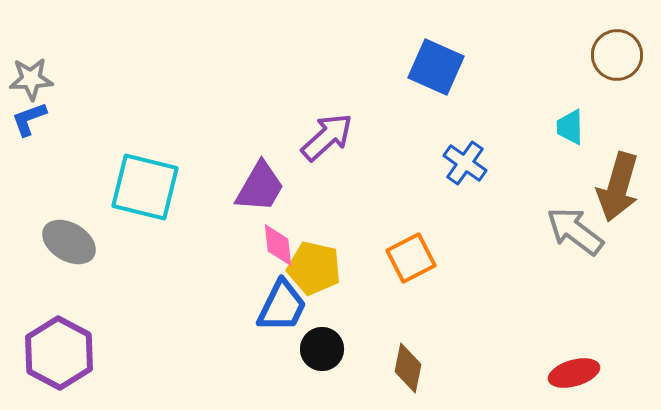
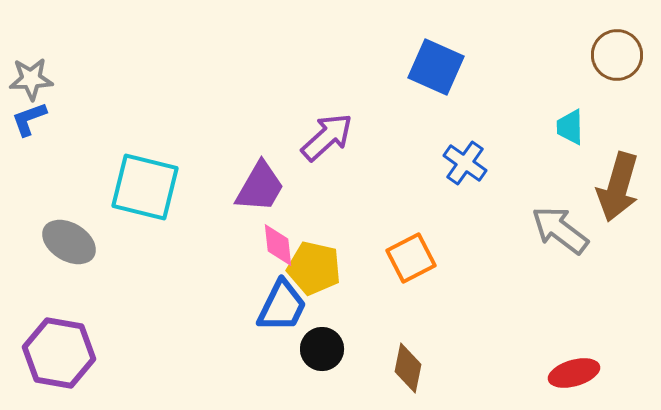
gray arrow: moved 15 px left, 1 px up
purple hexagon: rotated 18 degrees counterclockwise
